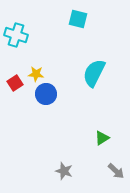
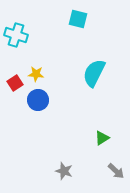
blue circle: moved 8 px left, 6 px down
